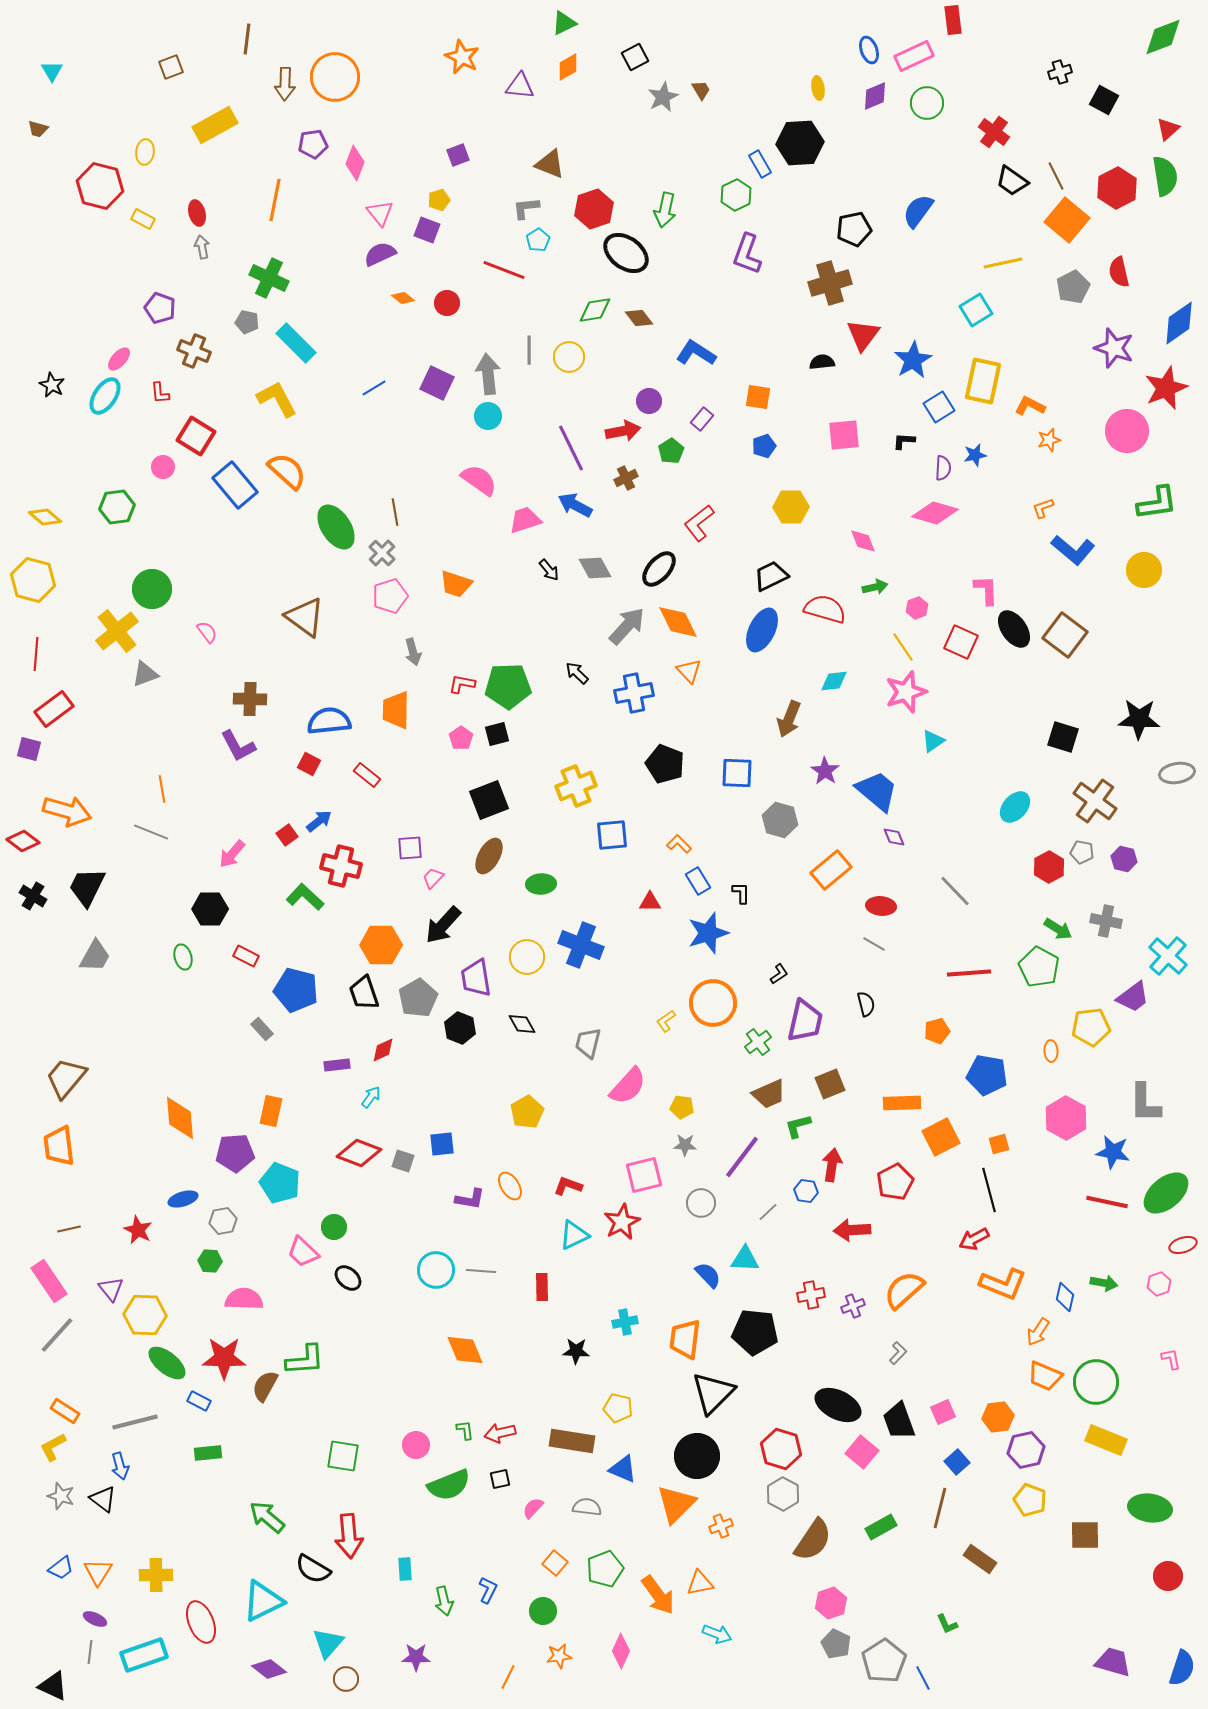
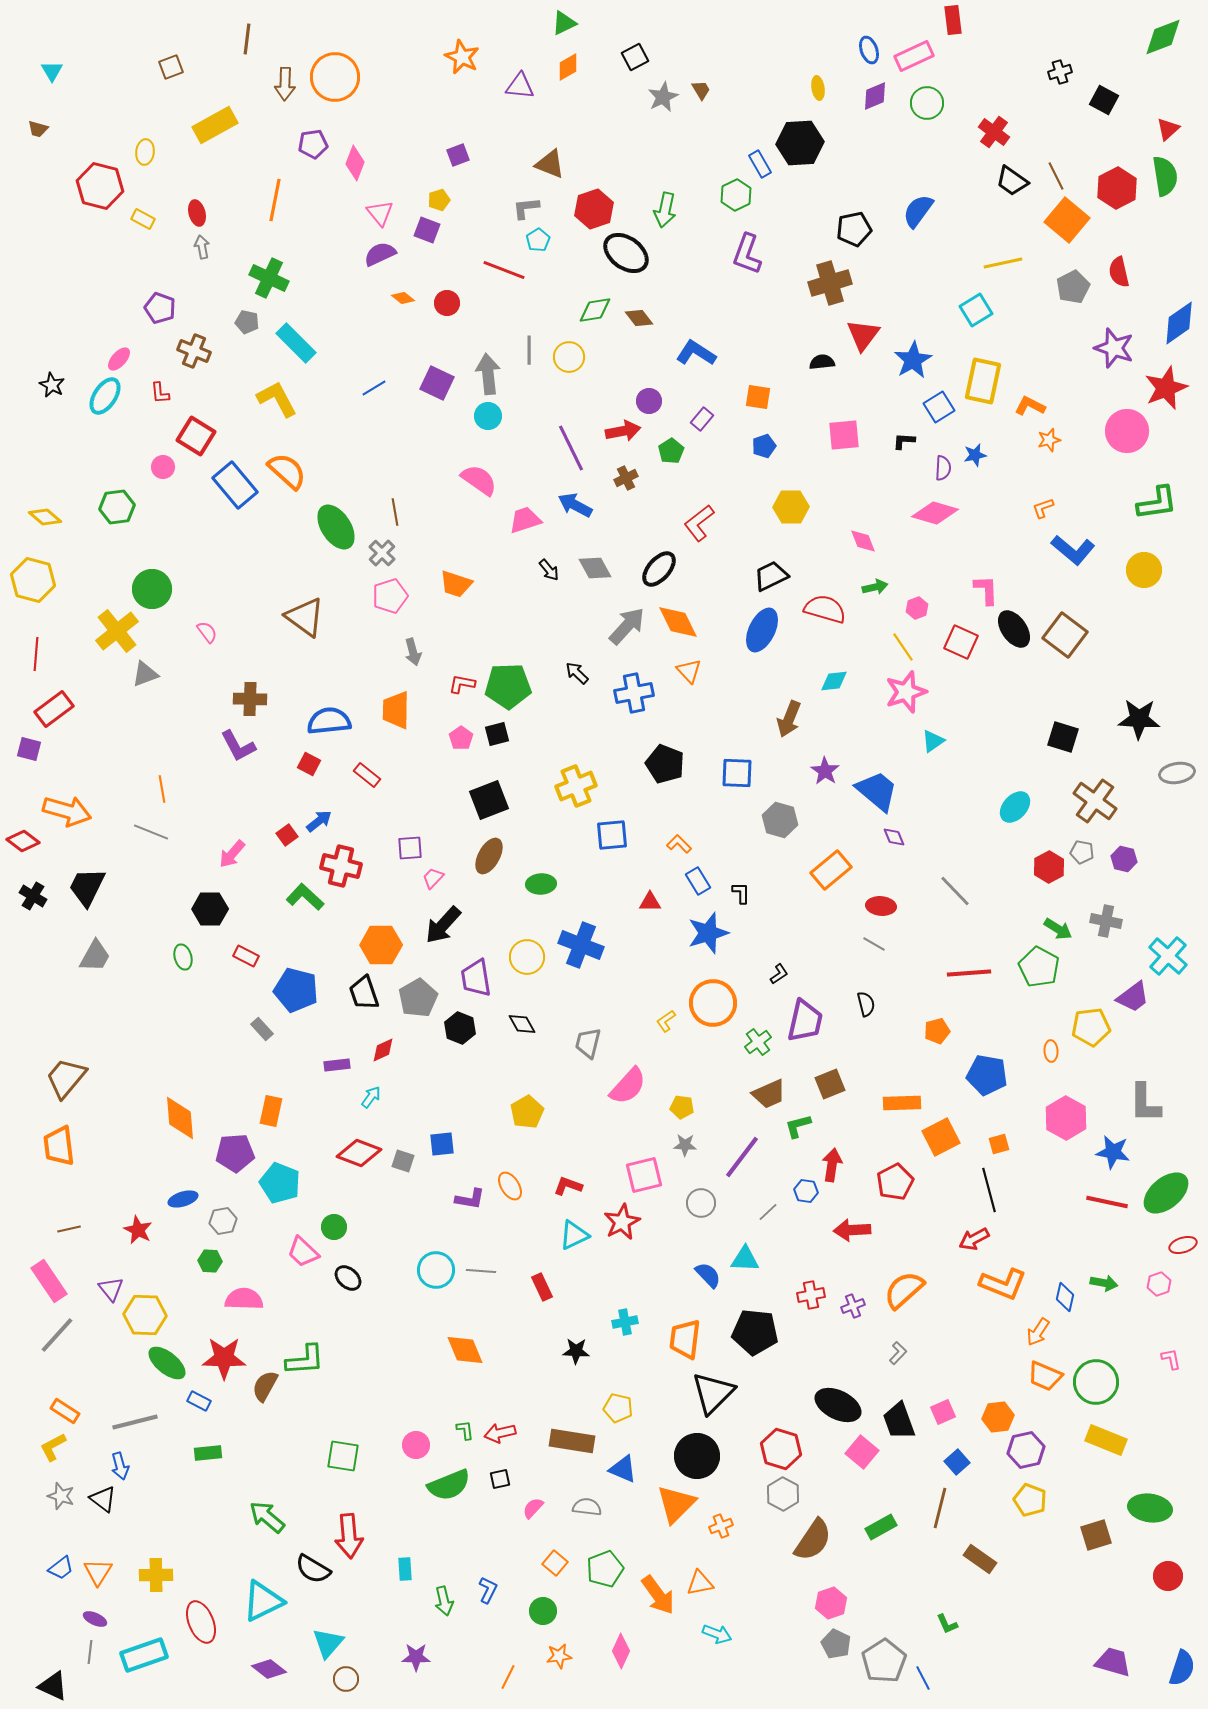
red rectangle at (542, 1287): rotated 24 degrees counterclockwise
brown square at (1085, 1535): moved 11 px right; rotated 16 degrees counterclockwise
